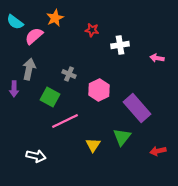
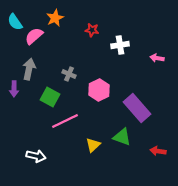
cyan semicircle: rotated 18 degrees clockwise
green triangle: rotated 48 degrees counterclockwise
yellow triangle: rotated 14 degrees clockwise
red arrow: rotated 21 degrees clockwise
